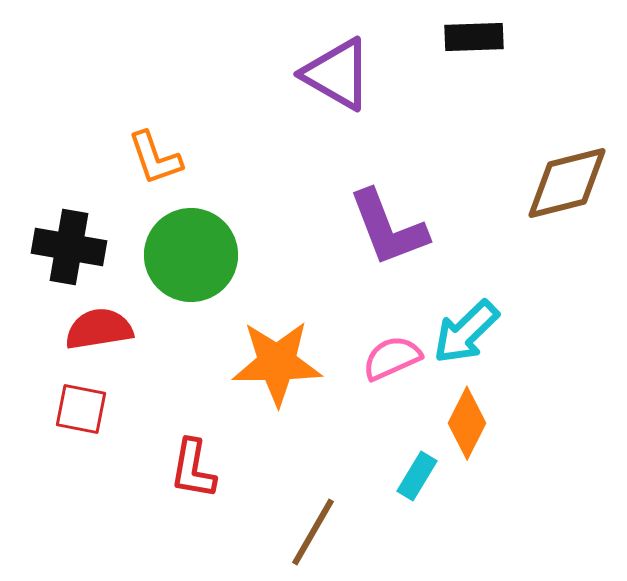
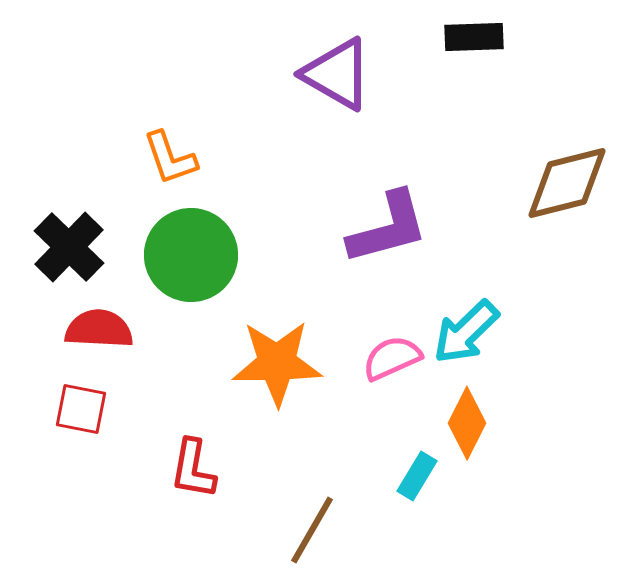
orange L-shape: moved 15 px right
purple L-shape: rotated 84 degrees counterclockwise
black cross: rotated 34 degrees clockwise
red semicircle: rotated 12 degrees clockwise
brown line: moved 1 px left, 2 px up
